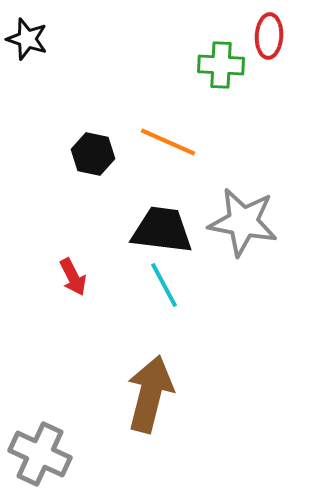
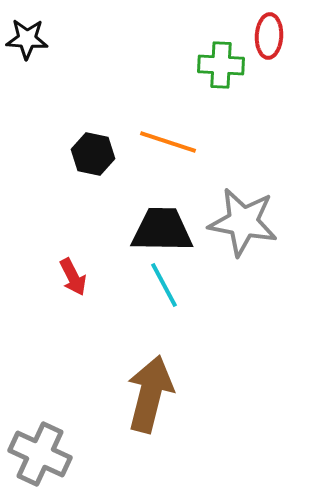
black star: rotated 15 degrees counterclockwise
orange line: rotated 6 degrees counterclockwise
black trapezoid: rotated 6 degrees counterclockwise
